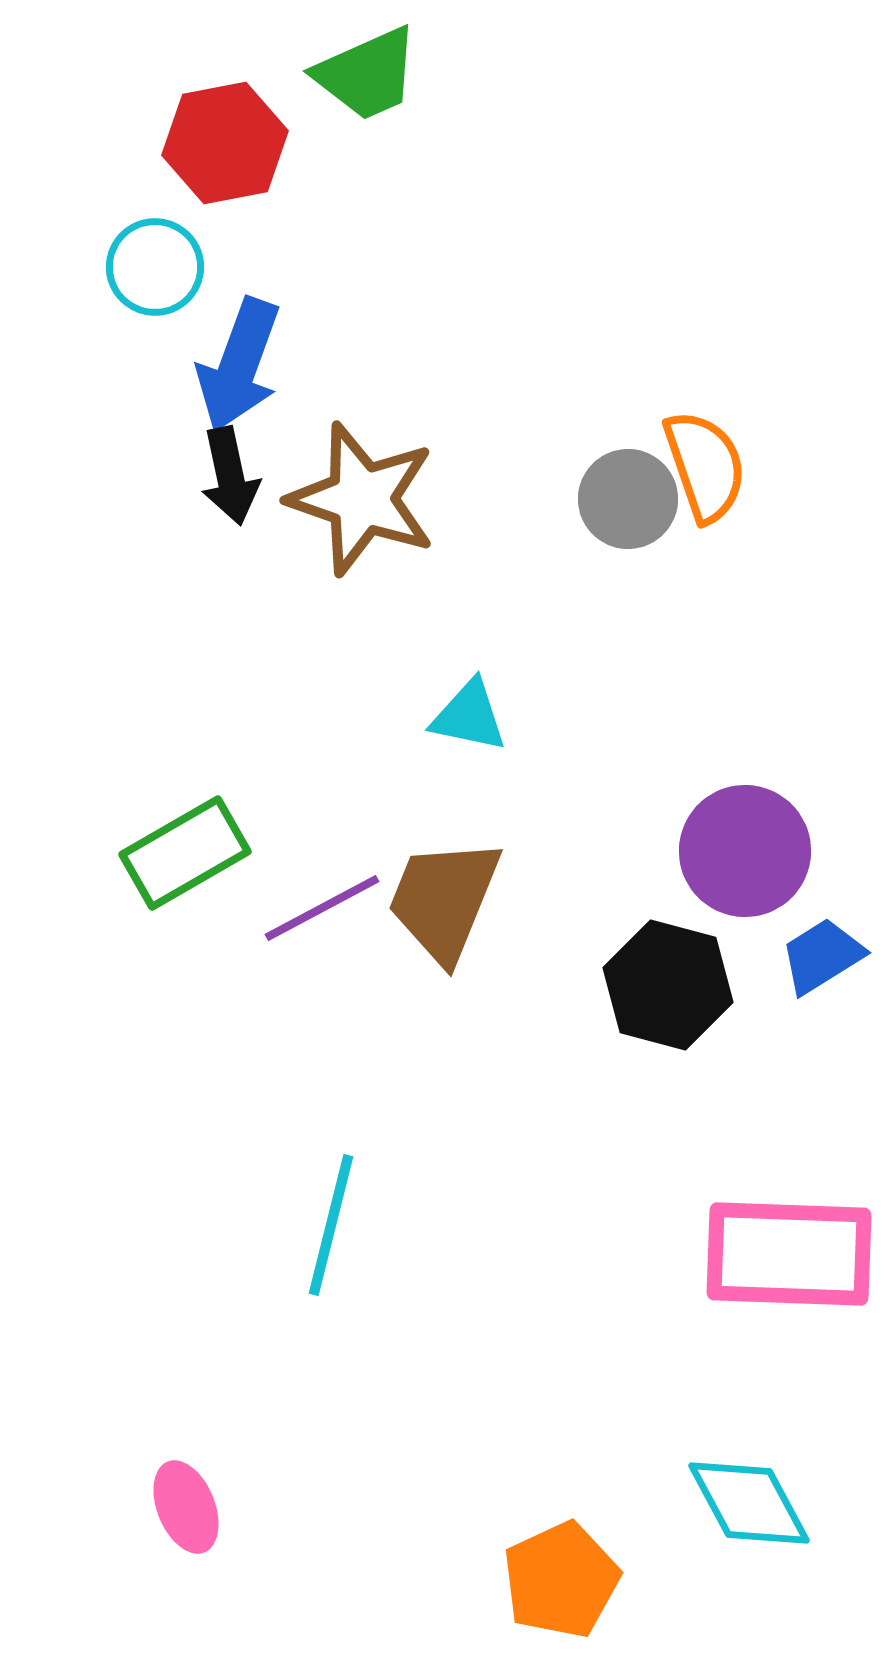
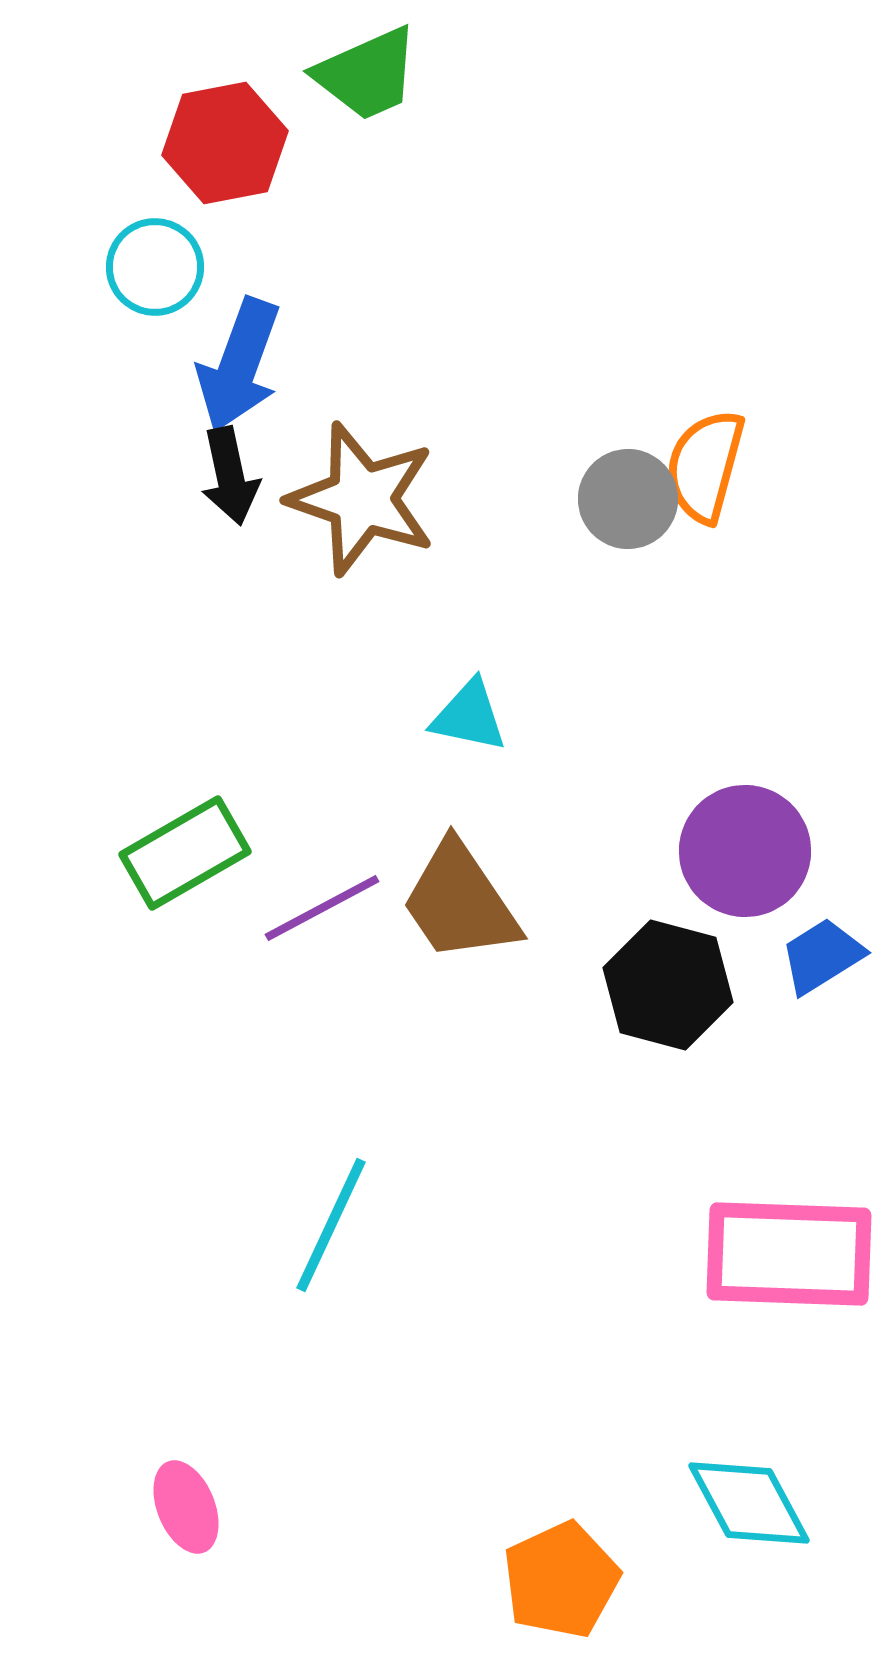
orange semicircle: rotated 146 degrees counterclockwise
brown trapezoid: moved 16 px right, 2 px down; rotated 56 degrees counterclockwise
cyan line: rotated 11 degrees clockwise
